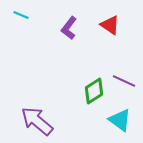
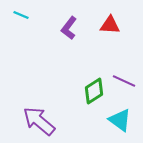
red triangle: rotated 30 degrees counterclockwise
purple arrow: moved 2 px right
